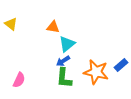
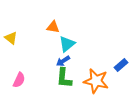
yellow triangle: moved 14 px down
orange star: moved 9 px down
